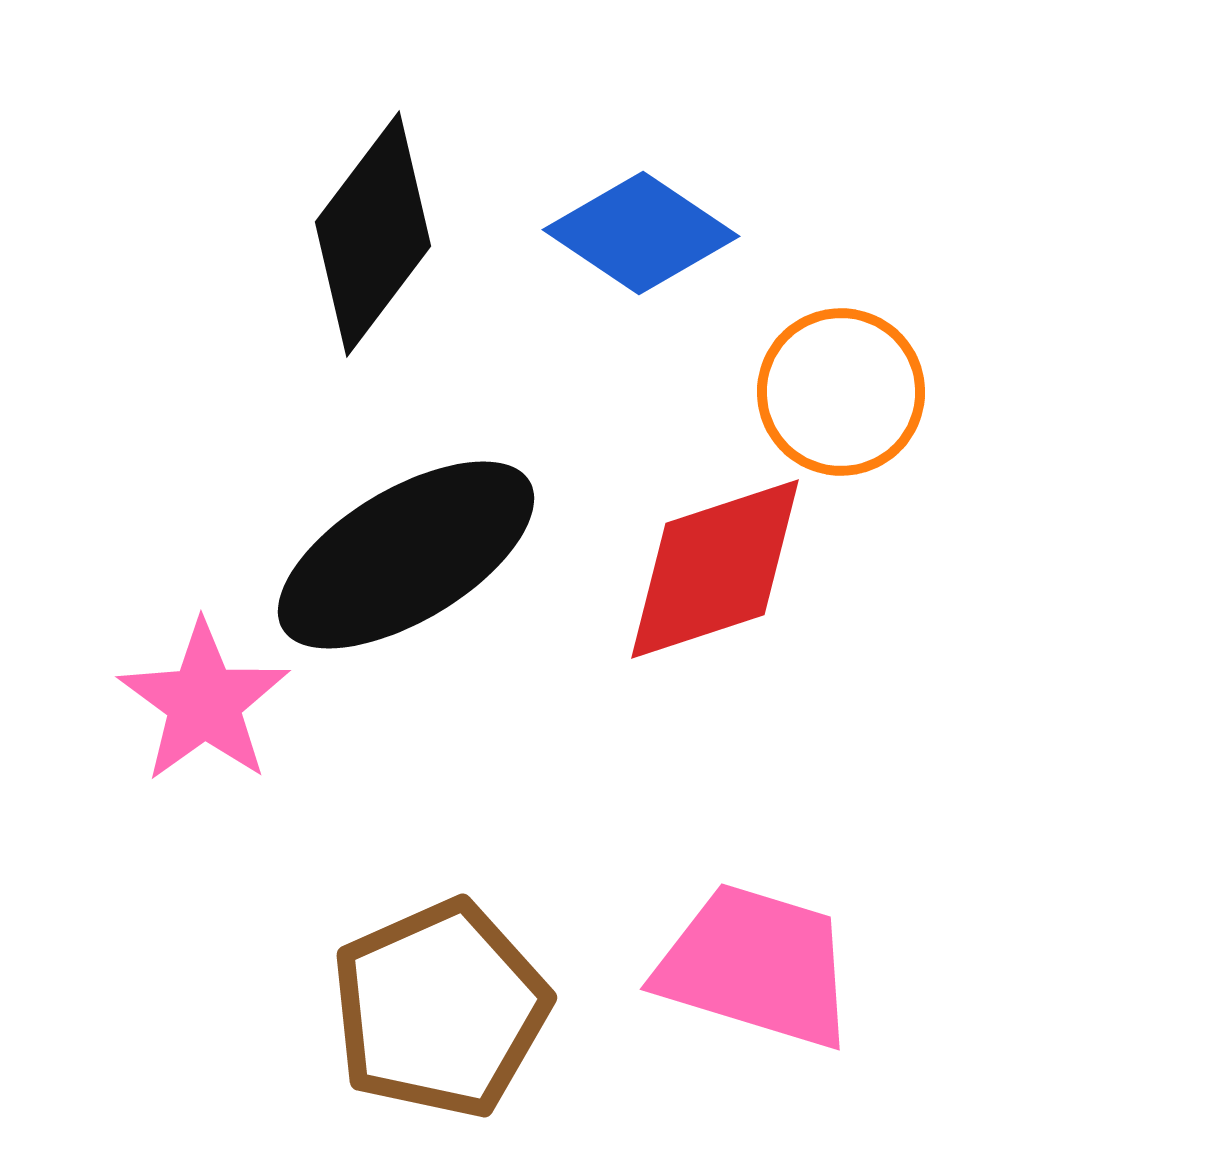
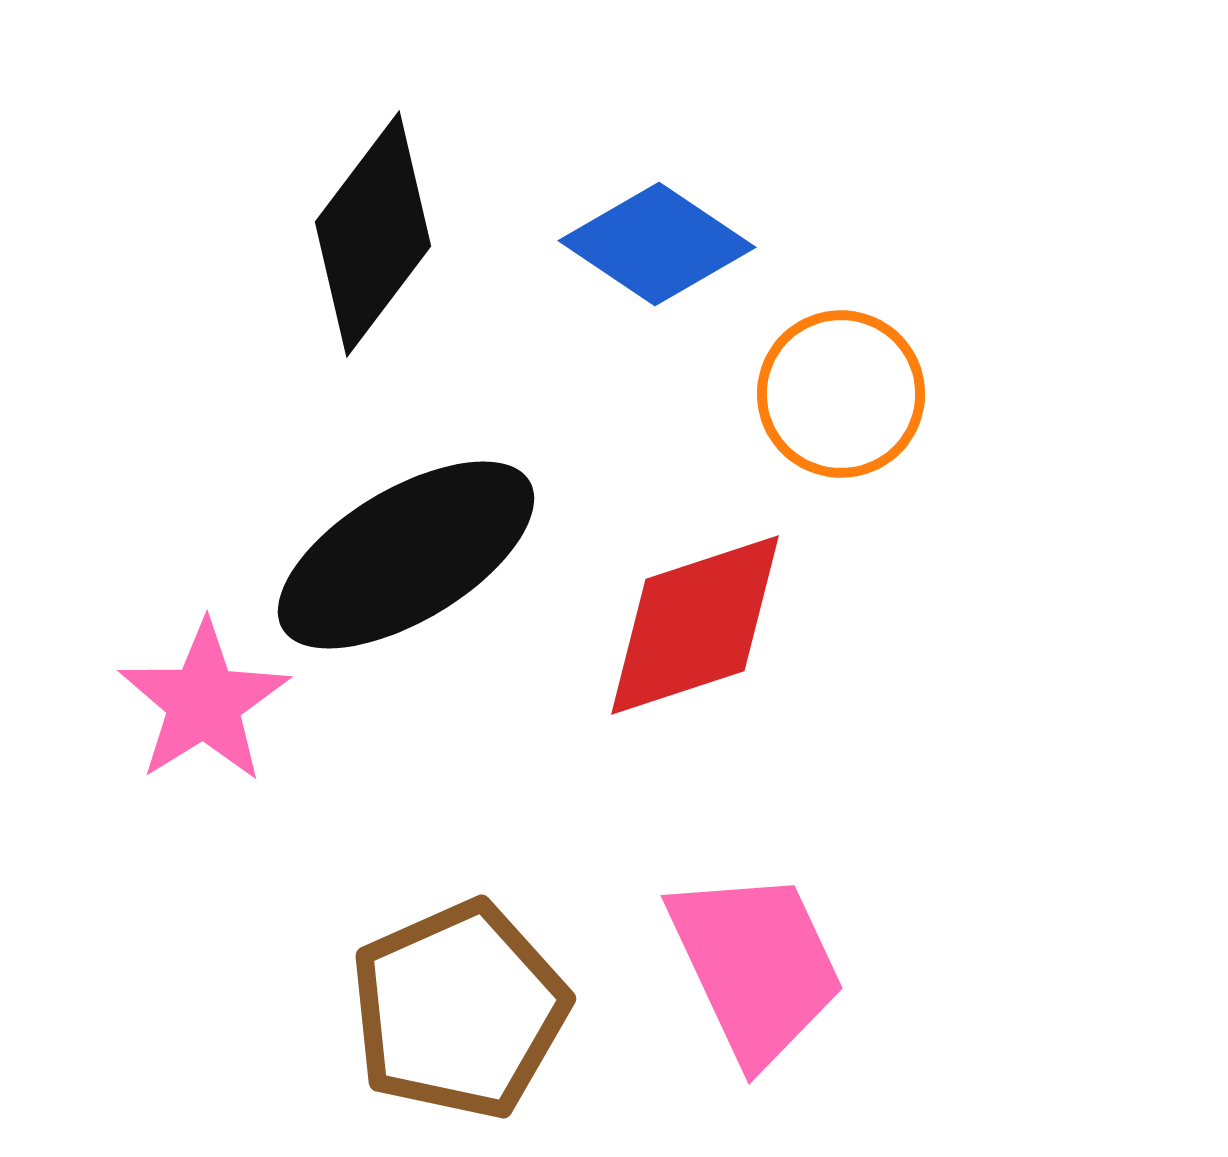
blue diamond: moved 16 px right, 11 px down
orange circle: moved 2 px down
red diamond: moved 20 px left, 56 px down
pink star: rotated 4 degrees clockwise
pink trapezoid: rotated 48 degrees clockwise
brown pentagon: moved 19 px right, 1 px down
